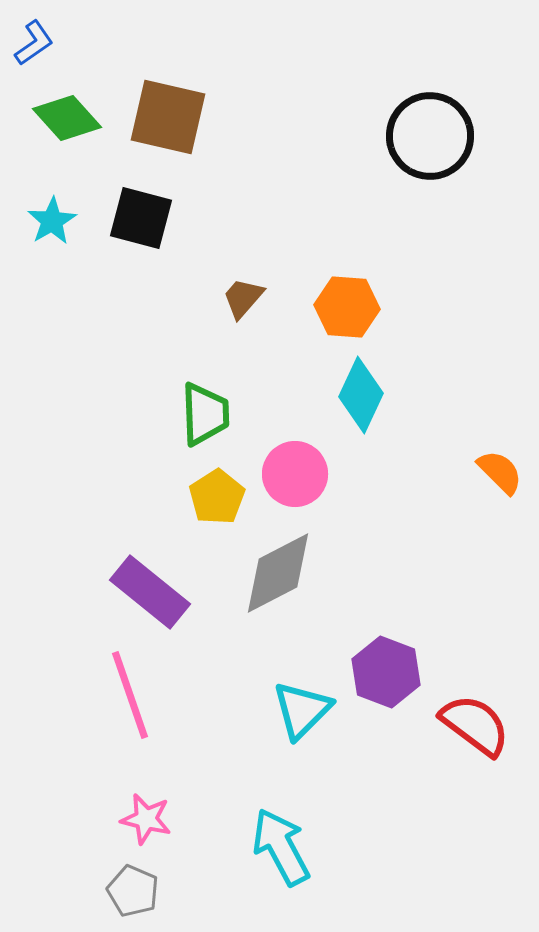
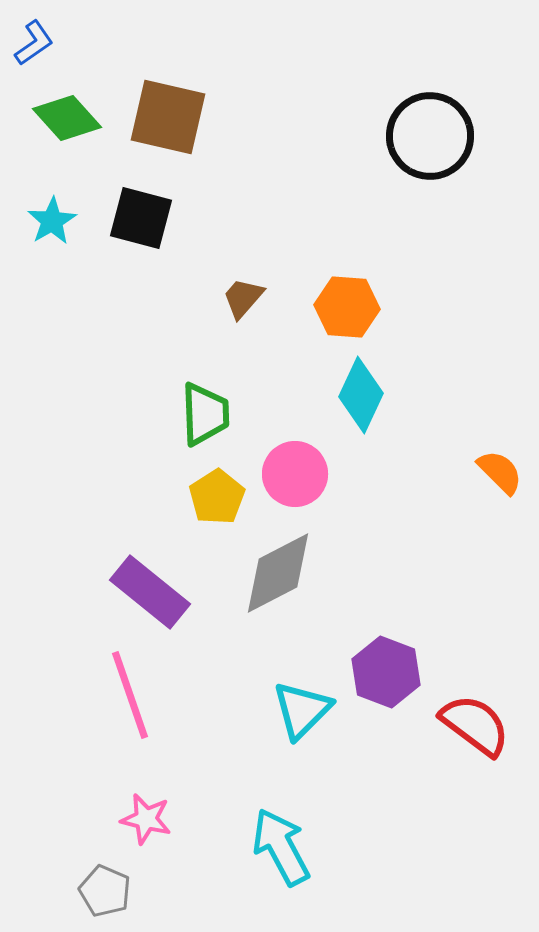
gray pentagon: moved 28 px left
